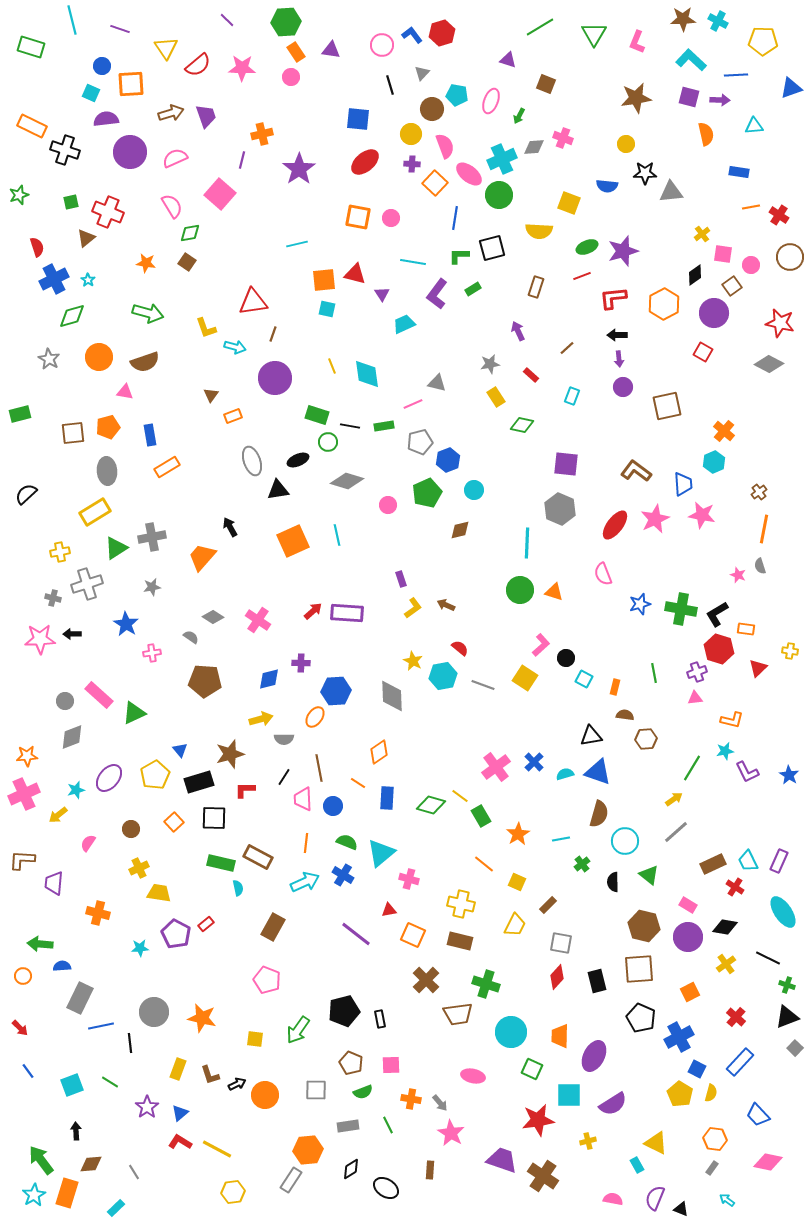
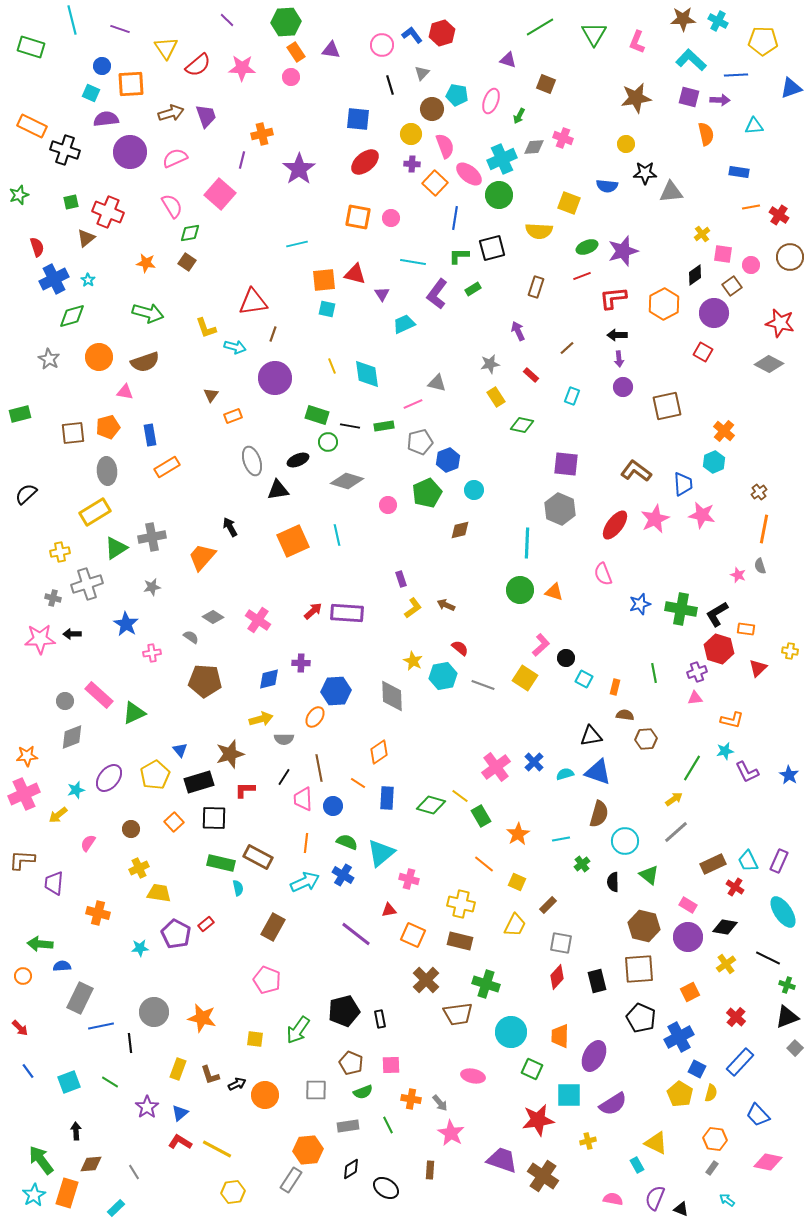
cyan square at (72, 1085): moved 3 px left, 3 px up
